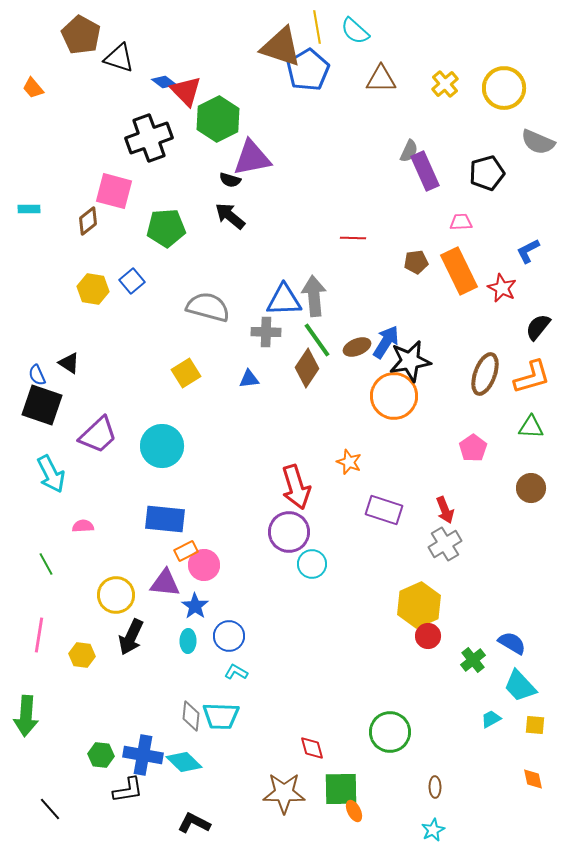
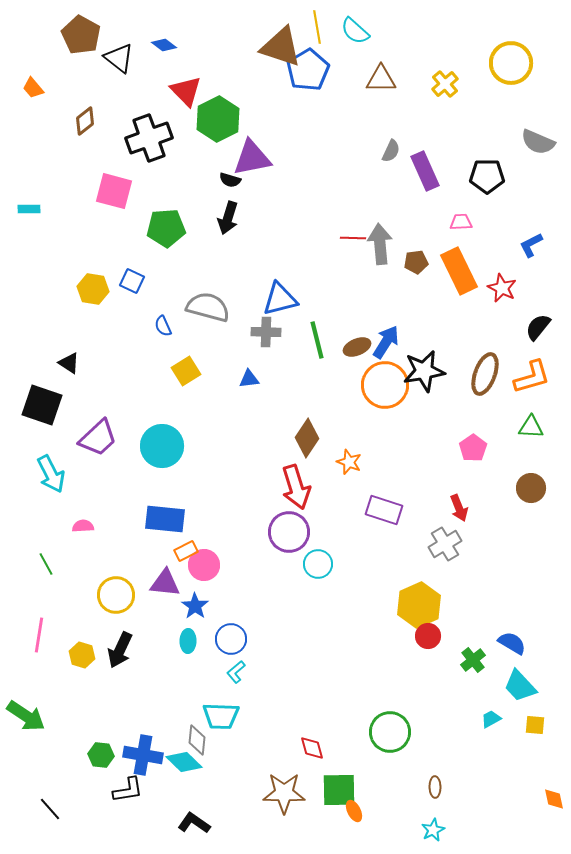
black triangle at (119, 58): rotated 20 degrees clockwise
blue diamond at (164, 82): moved 37 px up
yellow circle at (504, 88): moved 7 px right, 25 px up
gray semicircle at (409, 151): moved 18 px left
black pentagon at (487, 173): moved 3 px down; rotated 16 degrees clockwise
black arrow at (230, 216): moved 2 px left, 2 px down; rotated 112 degrees counterclockwise
brown diamond at (88, 221): moved 3 px left, 100 px up
blue L-shape at (528, 251): moved 3 px right, 6 px up
blue square at (132, 281): rotated 25 degrees counterclockwise
gray arrow at (314, 296): moved 66 px right, 52 px up
blue triangle at (284, 300): moved 4 px left, 1 px up; rotated 12 degrees counterclockwise
green line at (317, 340): rotated 21 degrees clockwise
black star at (410, 361): moved 14 px right, 10 px down
brown diamond at (307, 368): moved 70 px down
yellow square at (186, 373): moved 2 px up
blue semicircle at (37, 375): moved 126 px right, 49 px up
orange circle at (394, 396): moved 9 px left, 11 px up
purple trapezoid at (98, 435): moved 3 px down
red arrow at (445, 510): moved 14 px right, 2 px up
cyan circle at (312, 564): moved 6 px right
blue circle at (229, 636): moved 2 px right, 3 px down
black arrow at (131, 637): moved 11 px left, 13 px down
yellow hexagon at (82, 655): rotated 10 degrees clockwise
cyan L-shape at (236, 672): rotated 70 degrees counterclockwise
green arrow at (26, 716): rotated 60 degrees counterclockwise
gray diamond at (191, 716): moved 6 px right, 24 px down
orange diamond at (533, 779): moved 21 px right, 20 px down
green square at (341, 789): moved 2 px left, 1 px down
black L-shape at (194, 823): rotated 8 degrees clockwise
